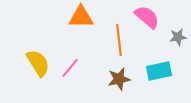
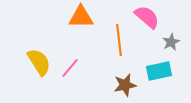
gray star: moved 7 px left, 5 px down; rotated 18 degrees counterclockwise
yellow semicircle: moved 1 px right, 1 px up
brown star: moved 6 px right, 6 px down
